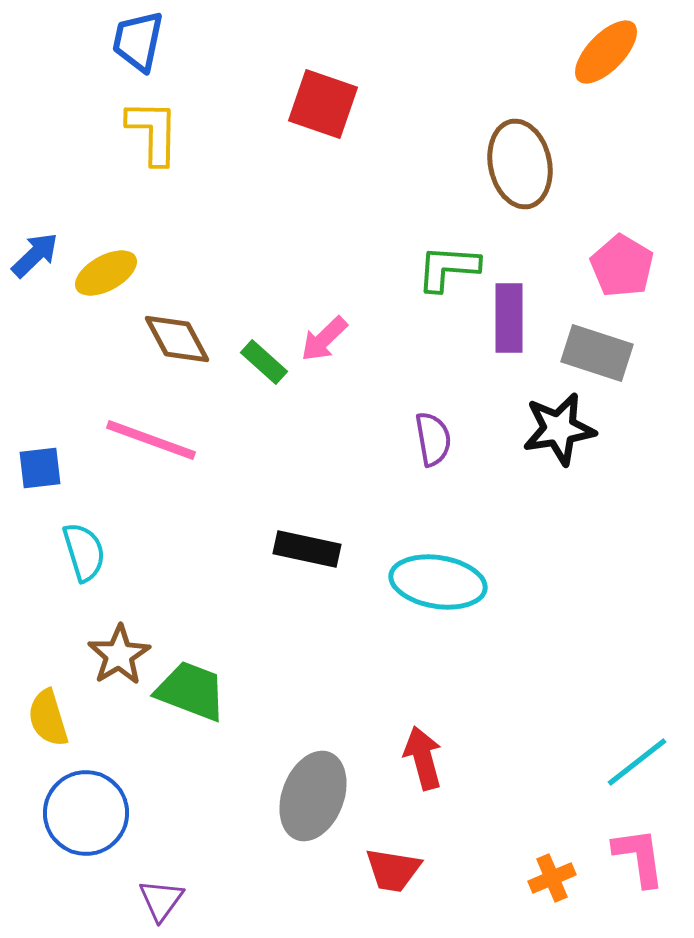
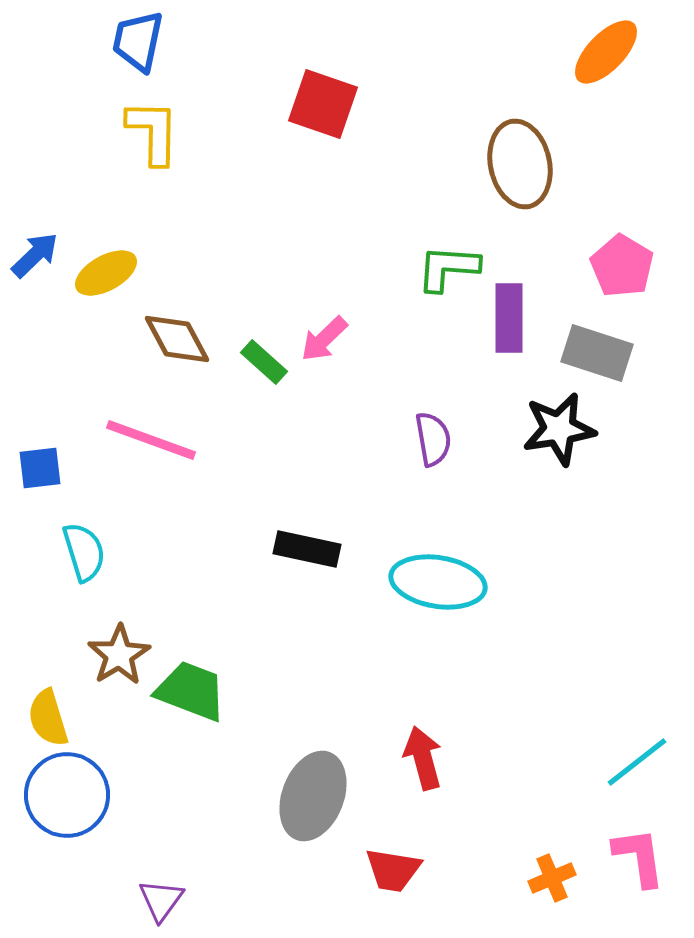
blue circle: moved 19 px left, 18 px up
